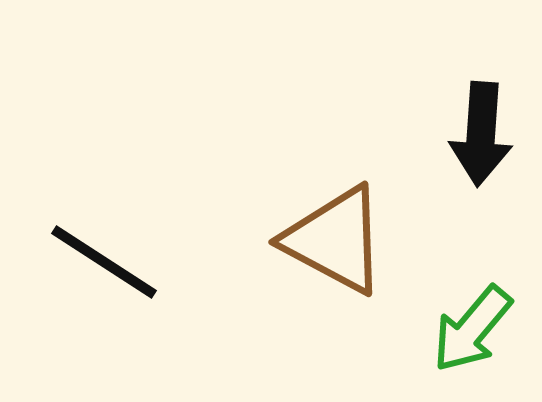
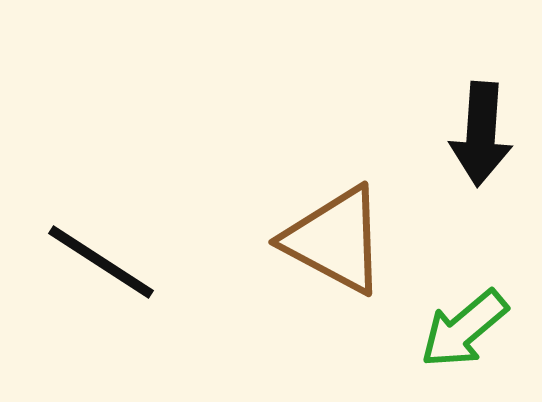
black line: moved 3 px left
green arrow: moved 8 px left; rotated 10 degrees clockwise
